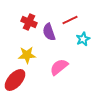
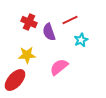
cyan star: moved 2 px left, 1 px down
